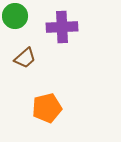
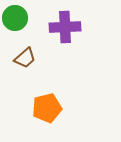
green circle: moved 2 px down
purple cross: moved 3 px right
